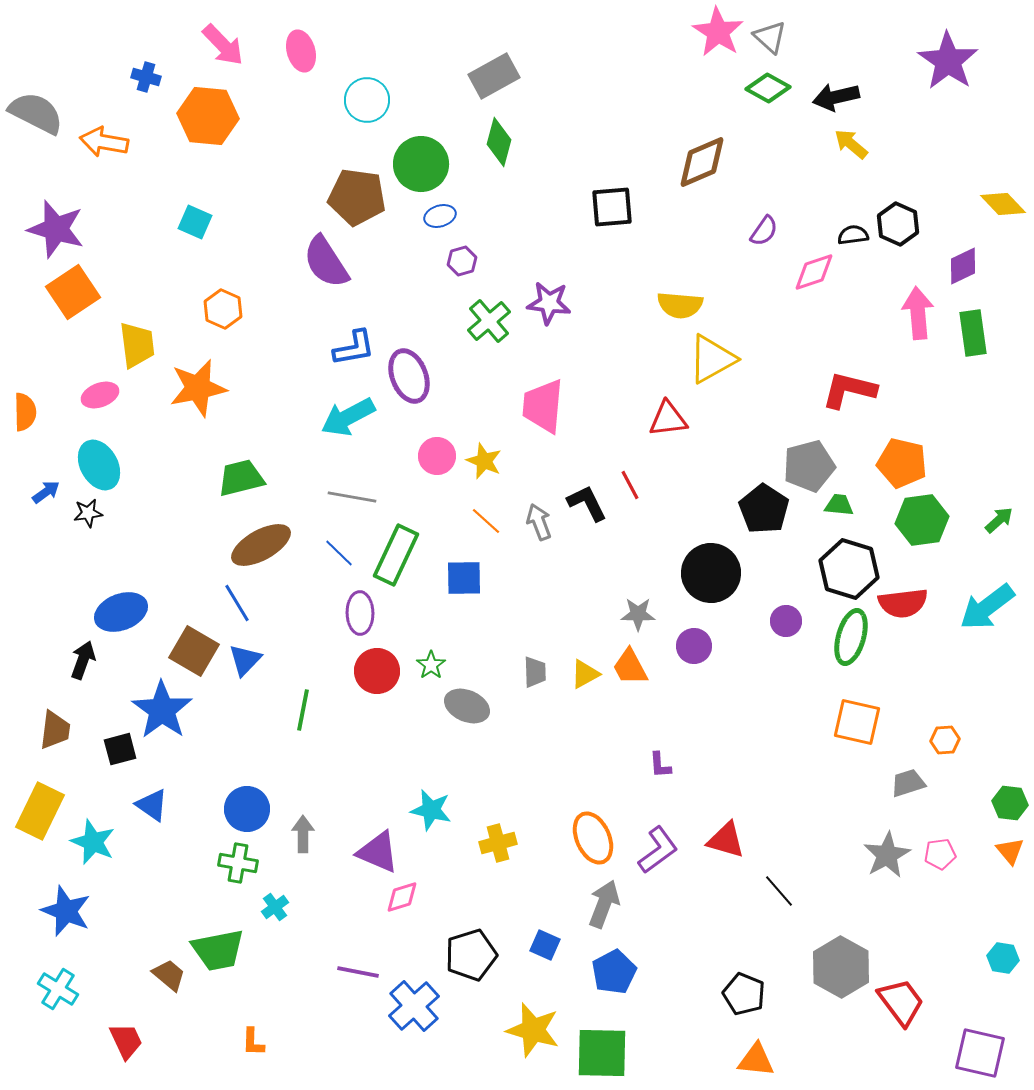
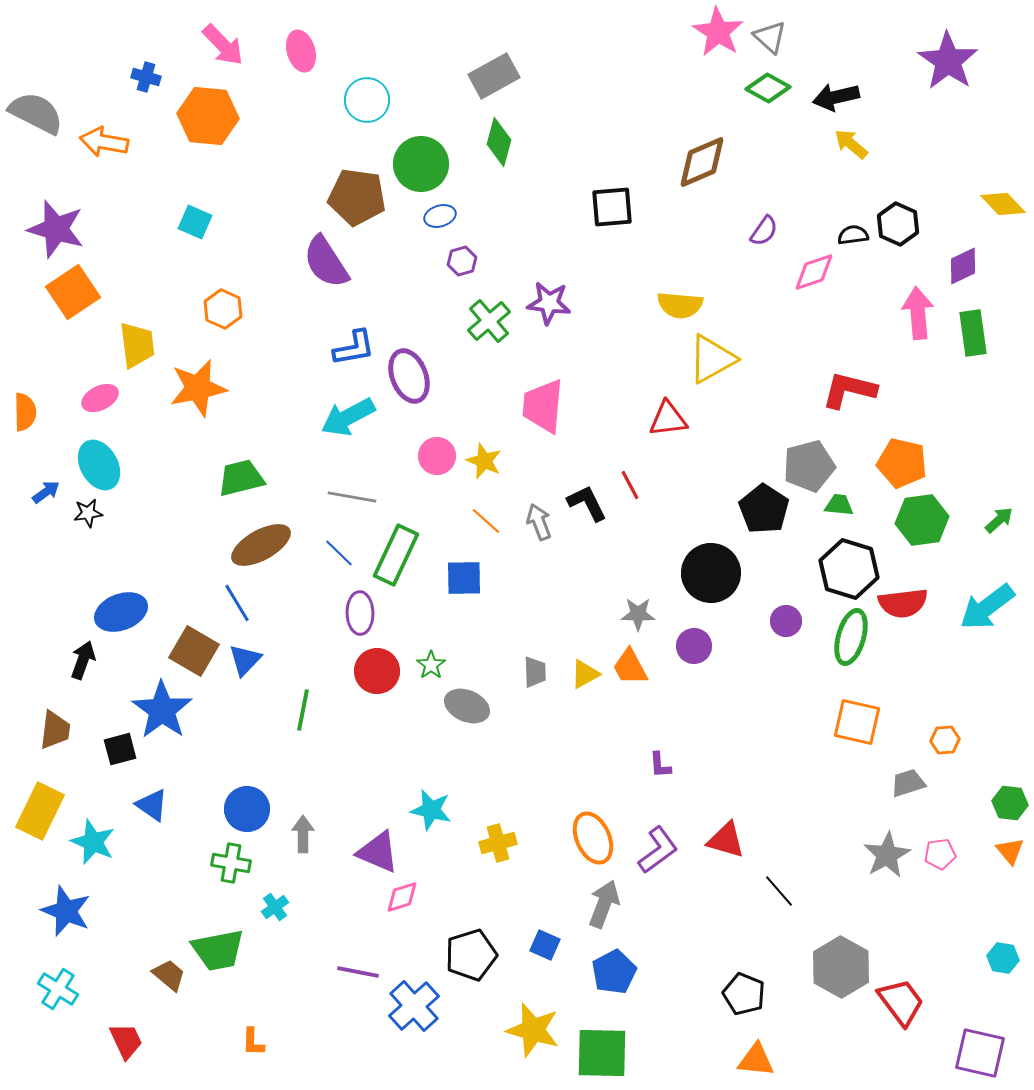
pink ellipse at (100, 395): moved 3 px down; rotated 6 degrees counterclockwise
green cross at (238, 863): moved 7 px left
